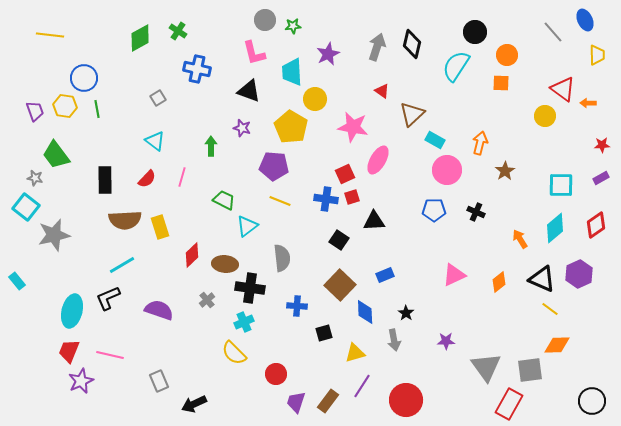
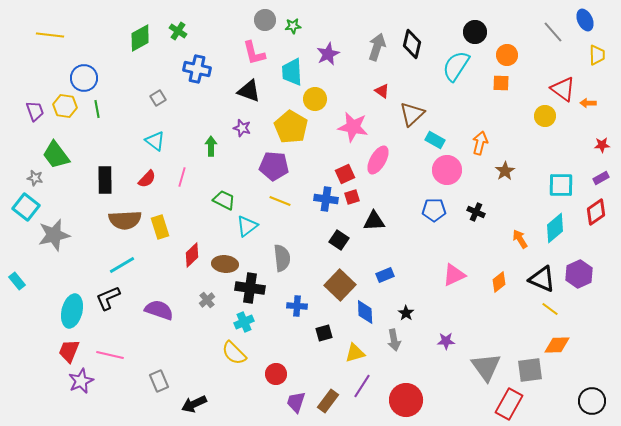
red diamond at (596, 225): moved 13 px up
